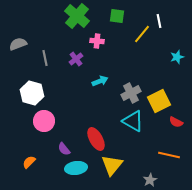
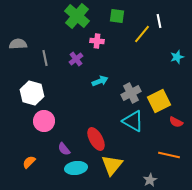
gray semicircle: rotated 18 degrees clockwise
